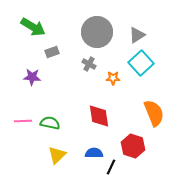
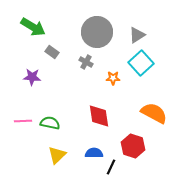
gray rectangle: rotated 56 degrees clockwise
gray cross: moved 3 px left, 2 px up
orange semicircle: rotated 40 degrees counterclockwise
